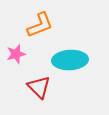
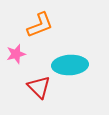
cyan ellipse: moved 5 px down
